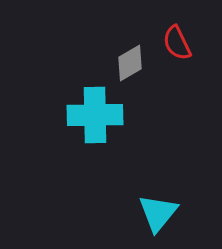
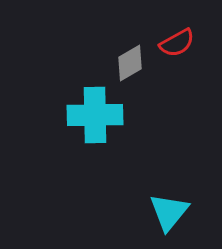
red semicircle: rotated 93 degrees counterclockwise
cyan triangle: moved 11 px right, 1 px up
